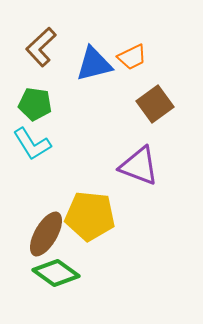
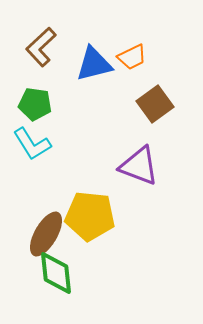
green diamond: rotated 48 degrees clockwise
